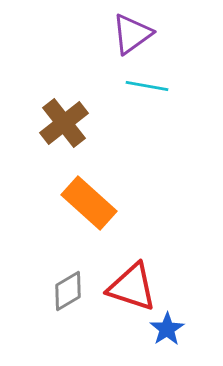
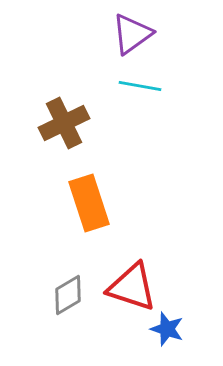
cyan line: moved 7 px left
brown cross: rotated 12 degrees clockwise
orange rectangle: rotated 30 degrees clockwise
gray diamond: moved 4 px down
blue star: rotated 20 degrees counterclockwise
